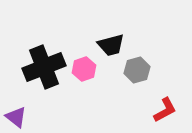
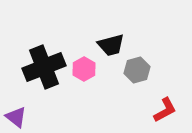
pink hexagon: rotated 10 degrees counterclockwise
